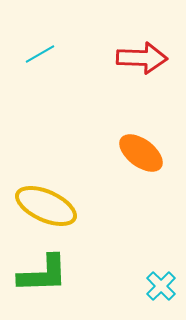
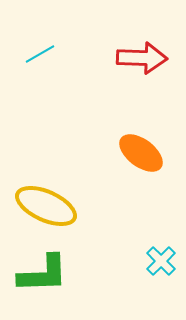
cyan cross: moved 25 px up
